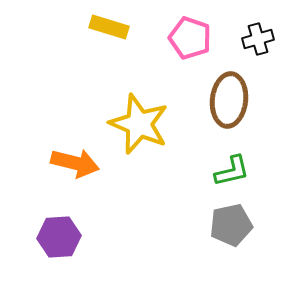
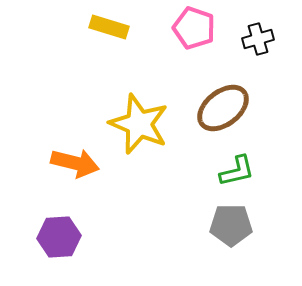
pink pentagon: moved 4 px right, 10 px up
brown ellipse: moved 6 px left, 8 px down; rotated 46 degrees clockwise
green L-shape: moved 5 px right
gray pentagon: rotated 12 degrees clockwise
